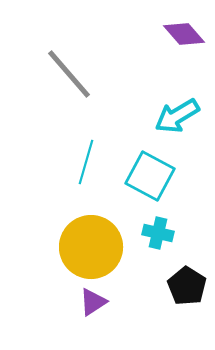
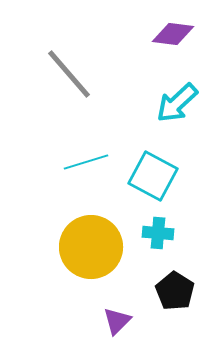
purple diamond: moved 11 px left; rotated 42 degrees counterclockwise
cyan arrow: moved 13 px up; rotated 12 degrees counterclockwise
cyan line: rotated 57 degrees clockwise
cyan square: moved 3 px right
cyan cross: rotated 8 degrees counterclockwise
black pentagon: moved 12 px left, 5 px down
purple triangle: moved 24 px right, 19 px down; rotated 12 degrees counterclockwise
